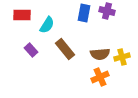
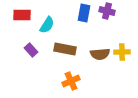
brown rectangle: rotated 40 degrees counterclockwise
yellow cross: moved 5 px up; rotated 14 degrees clockwise
orange cross: moved 29 px left, 4 px down
